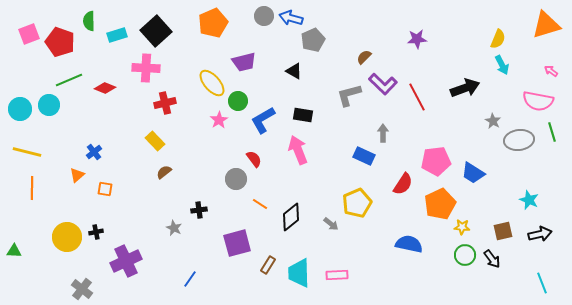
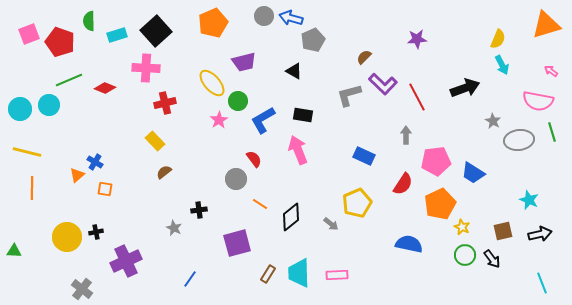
gray arrow at (383, 133): moved 23 px right, 2 px down
blue cross at (94, 152): moved 1 px right, 10 px down; rotated 21 degrees counterclockwise
yellow star at (462, 227): rotated 21 degrees clockwise
brown rectangle at (268, 265): moved 9 px down
